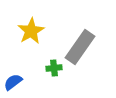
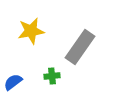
yellow star: rotated 20 degrees clockwise
green cross: moved 2 px left, 8 px down
